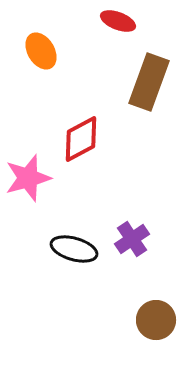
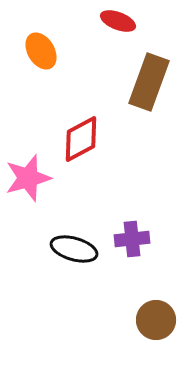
purple cross: rotated 28 degrees clockwise
